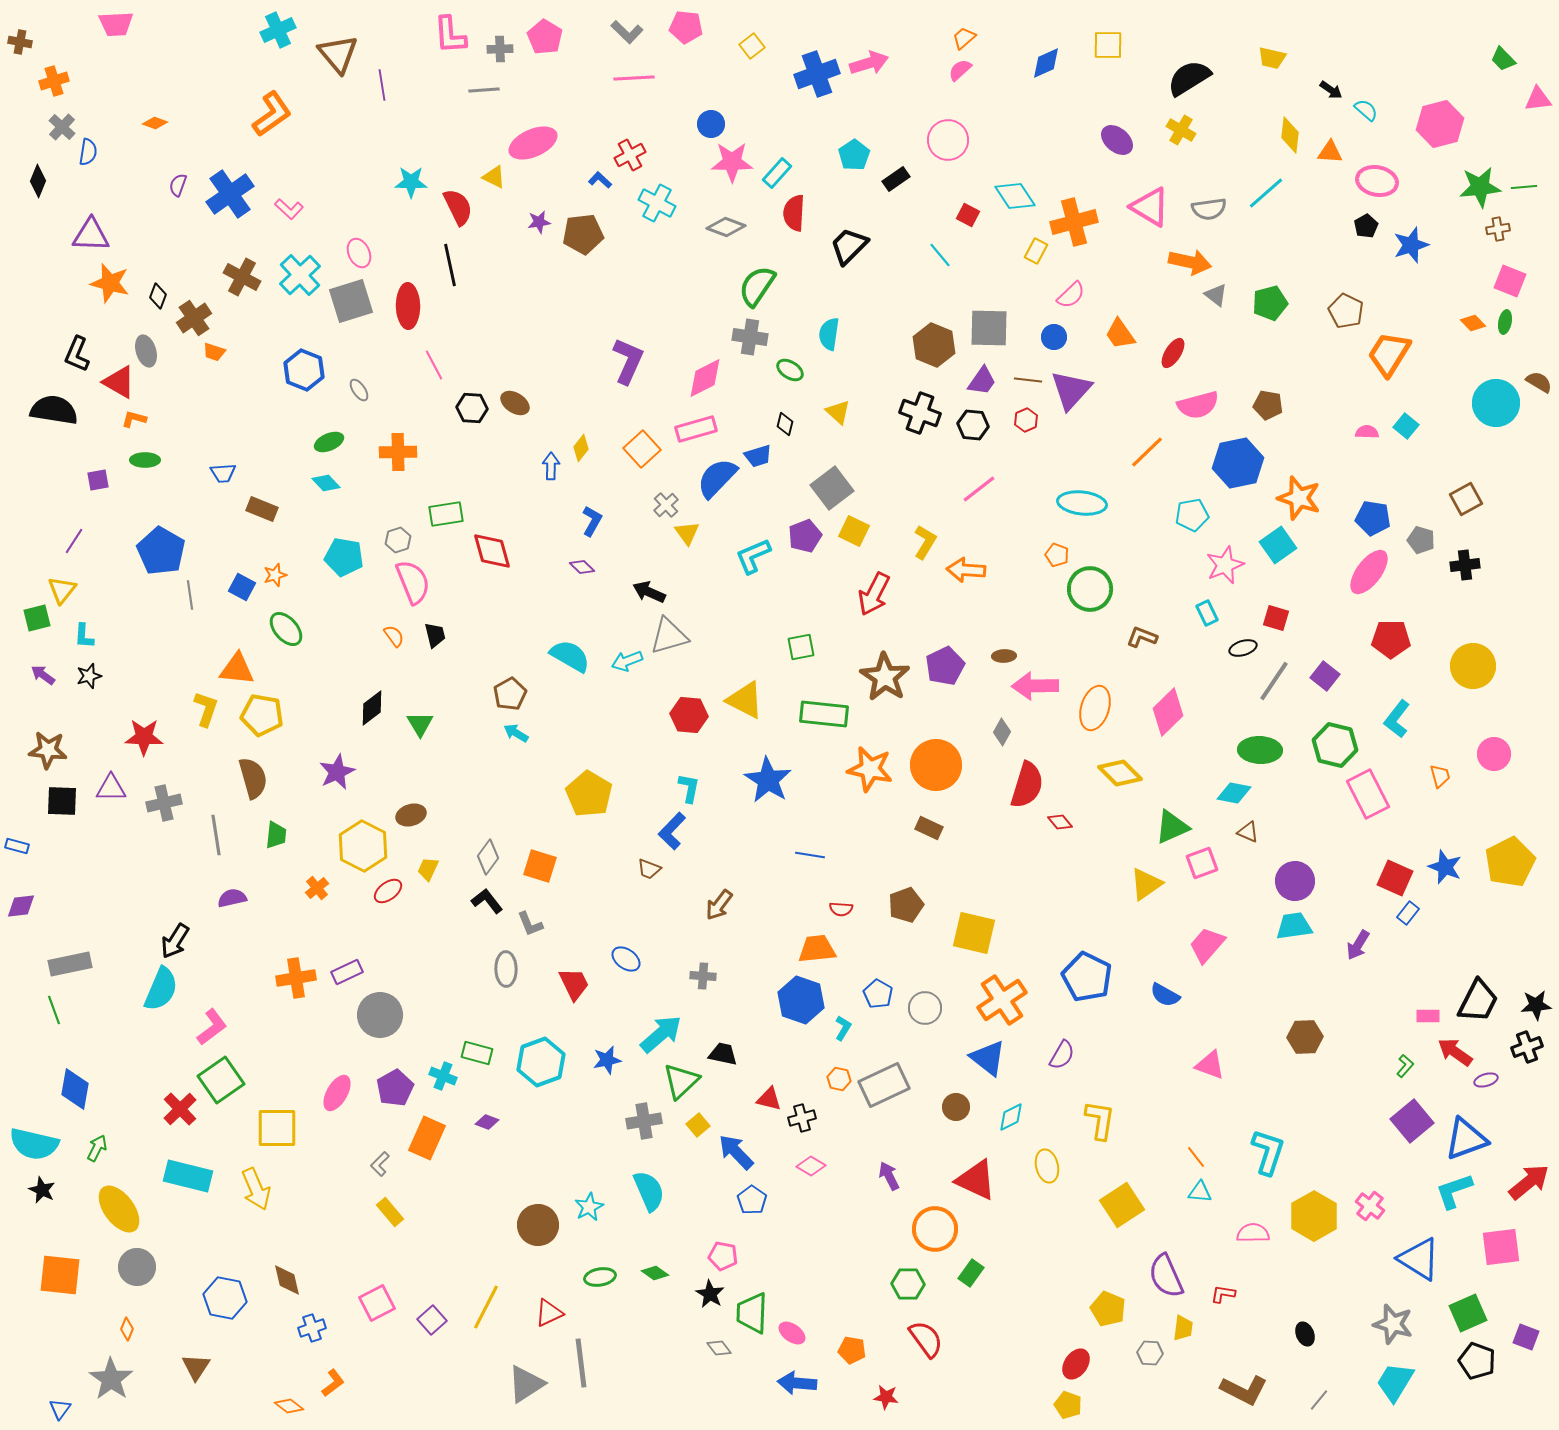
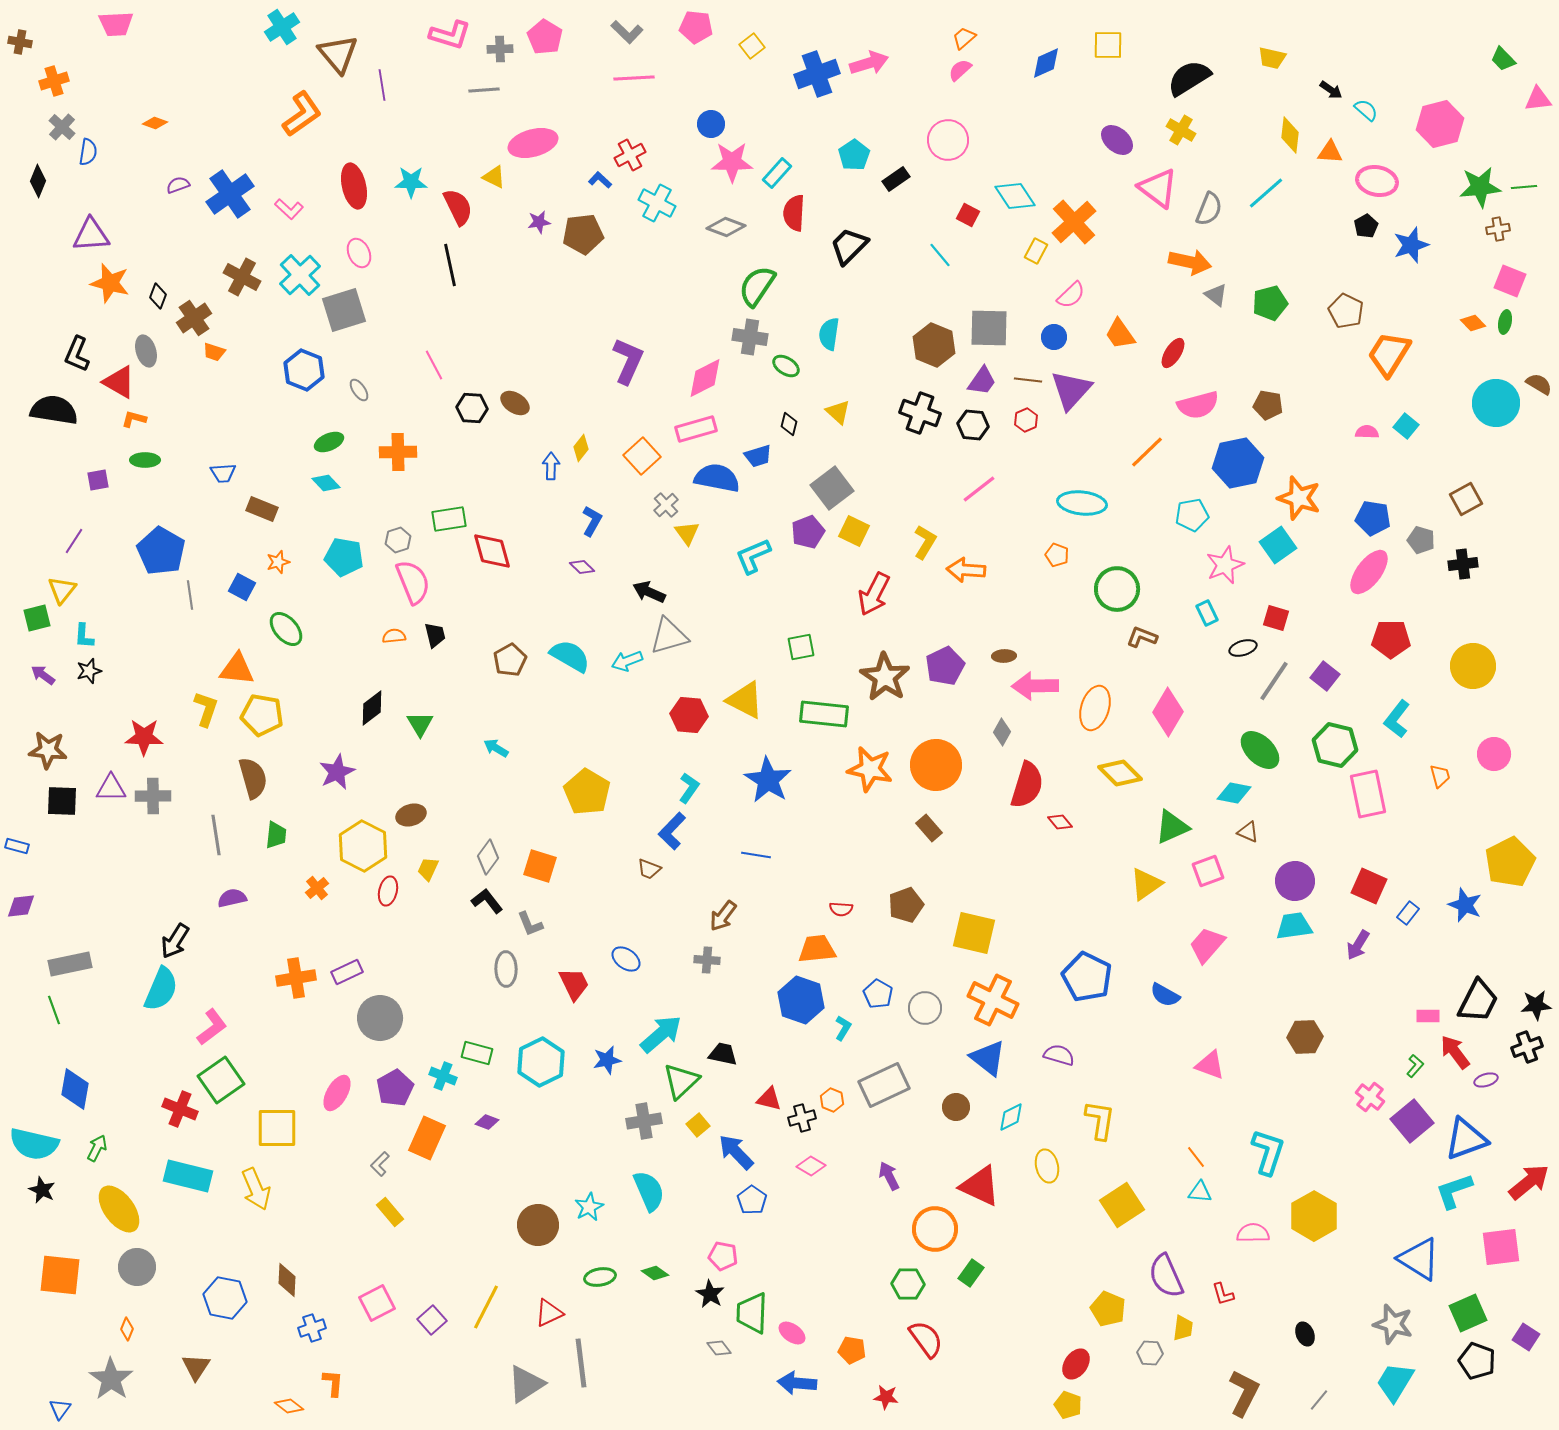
pink pentagon at (686, 27): moved 10 px right
cyan cross at (278, 30): moved 4 px right, 3 px up; rotated 8 degrees counterclockwise
pink L-shape at (450, 35): rotated 69 degrees counterclockwise
orange L-shape at (272, 114): moved 30 px right
pink ellipse at (533, 143): rotated 9 degrees clockwise
purple semicircle at (178, 185): rotated 50 degrees clockwise
pink triangle at (1150, 207): moved 8 px right, 19 px up; rotated 6 degrees clockwise
gray semicircle at (1209, 209): rotated 60 degrees counterclockwise
orange cross at (1074, 222): rotated 27 degrees counterclockwise
purple triangle at (91, 235): rotated 6 degrees counterclockwise
gray square at (351, 301): moved 7 px left, 9 px down
red ellipse at (408, 306): moved 54 px left, 120 px up; rotated 12 degrees counterclockwise
green ellipse at (790, 370): moved 4 px left, 4 px up
brown semicircle at (1539, 382): moved 2 px down
black diamond at (785, 424): moved 4 px right
orange square at (642, 449): moved 7 px down
blue semicircle at (717, 478): rotated 57 degrees clockwise
green rectangle at (446, 514): moved 3 px right, 5 px down
purple pentagon at (805, 536): moved 3 px right, 4 px up
black cross at (1465, 565): moved 2 px left, 1 px up
orange star at (275, 575): moved 3 px right, 13 px up
green circle at (1090, 589): moved 27 px right
orange semicircle at (394, 636): rotated 60 degrees counterclockwise
black star at (89, 676): moved 5 px up
brown pentagon at (510, 694): moved 34 px up
pink diamond at (1168, 712): rotated 15 degrees counterclockwise
cyan arrow at (516, 733): moved 20 px left, 15 px down
green ellipse at (1260, 750): rotated 42 degrees clockwise
cyan L-shape at (689, 788): rotated 24 degrees clockwise
yellow pentagon at (589, 794): moved 2 px left, 2 px up
pink rectangle at (1368, 794): rotated 15 degrees clockwise
gray cross at (164, 803): moved 11 px left, 7 px up; rotated 12 degrees clockwise
brown rectangle at (929, 828): rotated 24 degrees clockwise
blue line at (810, 855): moved 54 px left
pink square at (1202, 863): moved 6 px right, 8 px down
blue star at (1445, 867): moved 20 px right, 38 px down
red square at (1395, 878): moved 26 px left, 8 px down
red ellipse at (388, 891): rotated 40 degrees counterclockwise
brown arrow at (719, 905): moved 4 px right, 11 px down
gray cross at (703, 976): moved 4 px right, 16 px up
orange cross at (1002, 1000): moved 9 px left; rotated 30 degrees counterclockwise
gray circle at (380, 1015): moved 3 px down
red arrow at (1455, 1052): rotated 18 degrees clockwise
purple semicircle at (1062, 1055): moved 3 px left; rotated 104 degrees counterclockwise
cyan hexagon at (541, 1062): rotated 6 degrees counterclockwise
green L-shape at (1405, 1066): moved 10 px right
orange hexagon at (839, 1079): moved 7 px left, 21 px down; rotated 10 degrees clockwise
red cross at (180, 1109): rotated 24 degrees counterclockwise
red triangle at (976, 1180): moved 4 px right, 6 px down
pink cross at (1370, 1206): moved 109 px up
brown diamond at (287, 1280): rotated 16 degrees clockwise
red L-shape at (1223, 1294): rotated 115 degrees counterclockwise
purple square at (1526, 1337): rotated 12 degrees clockwise
orange L-shape at (333, 1383): rotated 48 degrees counterclockwise
brown L-shape at (1244, 1390): moved 3 px down; rotated 90 degrees counterclockwise
